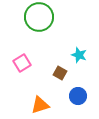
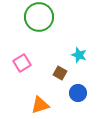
blue circle: moved 3 px up
